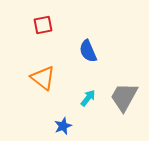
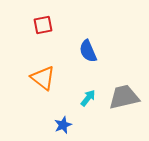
gray trapezoid: rotated 48 degrees clockwise
blue star: moved 1 px up
